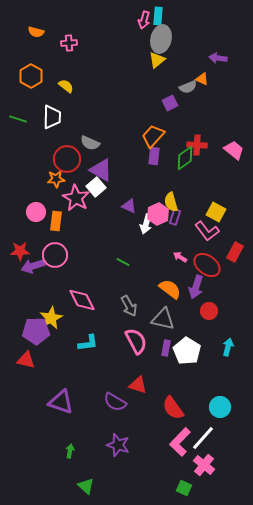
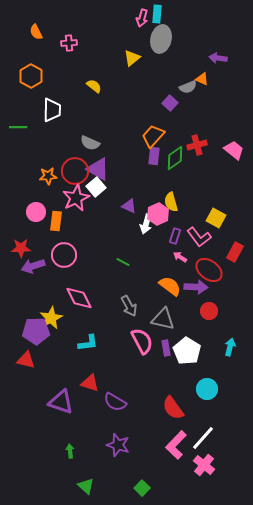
cyan rectangle at (158, 16): moved 1 px left, 2 px up
pink arrow at (144, 20): moved 2 px left, 2 px up
orange semicircle at (36, 32): rotated 49 degrees clockwise
yellow triangle at (157, 60): moved 25 px left, 2 px up
yellow semicircle at (66, 86): moved 28 px right
purple square at (170, 103): rotated 21 degrees counterclockwise
white trapezoid at (52, 117): moved 7 px up
green line at (18, 119): moved 8 px down; rotated 18 degrees counterclockwise
red cross at (197, 145): rotated 18 degrees counterclockwise
green diamond at (185, 158): moved 10 px left
red circle at (67, 159): moved 8 px right, 12 px down
purple triangle at (101, 170): moved 3 px left, 1 px up
orange star at (56, 179): moved 8 px left, 3 px up
pink star at (76, 198): rotated 16 degrees clockwise
yellow square at (216, 212): moved 6 px down
purple rectangle at (175, 217): moved 19 px down
pink L-shape at (207, 231): moved 8 px left, 6 px down
red star at (20, 251): moved 1 px right, 3 px up
pink circle at (55, 255): moved 9 px right
red ellipse at (207, 265): moved 2 px right, 5 px down
purple arrow at (196, 287): rotated 105 degrees counterclockwise
orange semicircle at (170, 289): moved 3 px up
pink diamond at (82, 300): moved 3 px left, 2 px up
pink semicircle at (136, 341): moved 6 px right
cyan arrow at (228, 347): moved 2 px right
purple rectangle at (166, 348): rotated 21 degrees counterclockwise
red triangle at (138, 385): moved 48 px left, 2 px up
cyan circle at (220, 407): moved 13 px left, 18 px up
pink L-shape at (180, 442): moved 4 px left, 3 px down
green arrow at (70, 451): rotated 16 degrees counterclockwise
green square at (184, 488): moved 42 px left; rotated 21 degrees clockwise
